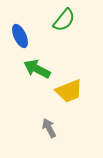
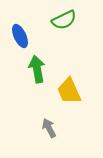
green semicircle: rotated 25 degrees clockwise
green arrow: rotated 52 degrees clockwise
yellow trapezoid: rotated 88 degrees clockwise
